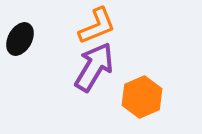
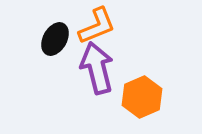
black ellipse: moved 35 px right
purple arrow: moved 3 px right, 1 px down; rotated 45 degrees counterclockwise
